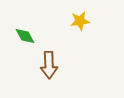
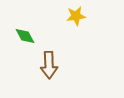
yellow star: moved 4 px left, 5 px up
